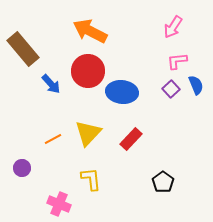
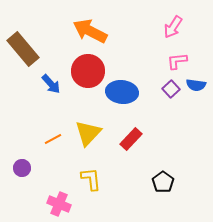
blue semicircle: rotated 120 degrees clockwise
